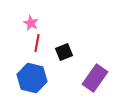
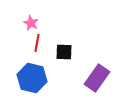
black square: rotated 24 degrees clockwise
purple rectangle: moved 2 px right
